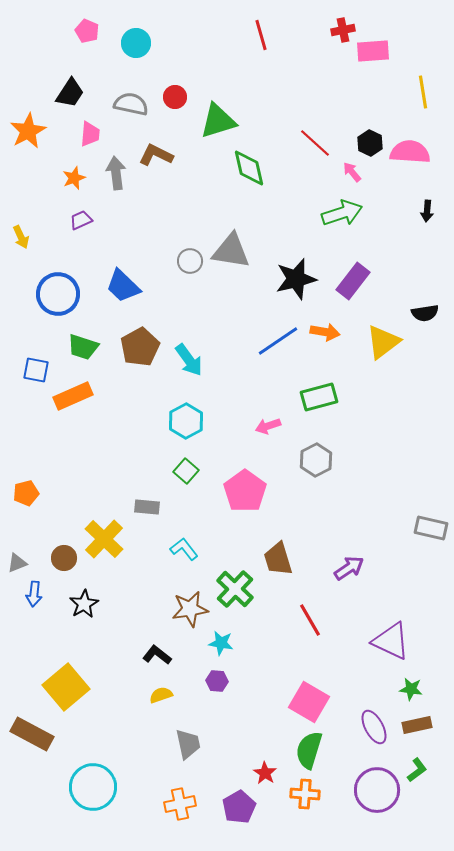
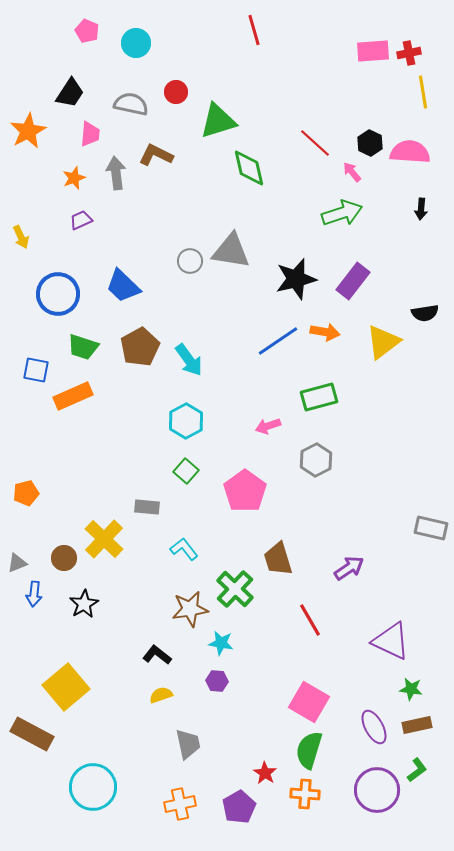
red cross at (343, 30): moved 66 px right, 23 px down
red line at (261, 35): moved 7 px left, 5 px up
red circle at (175, 97): moved 1 px right, 5 px up
black arrow at (427, 211): moved 6 px left, 2 px up
